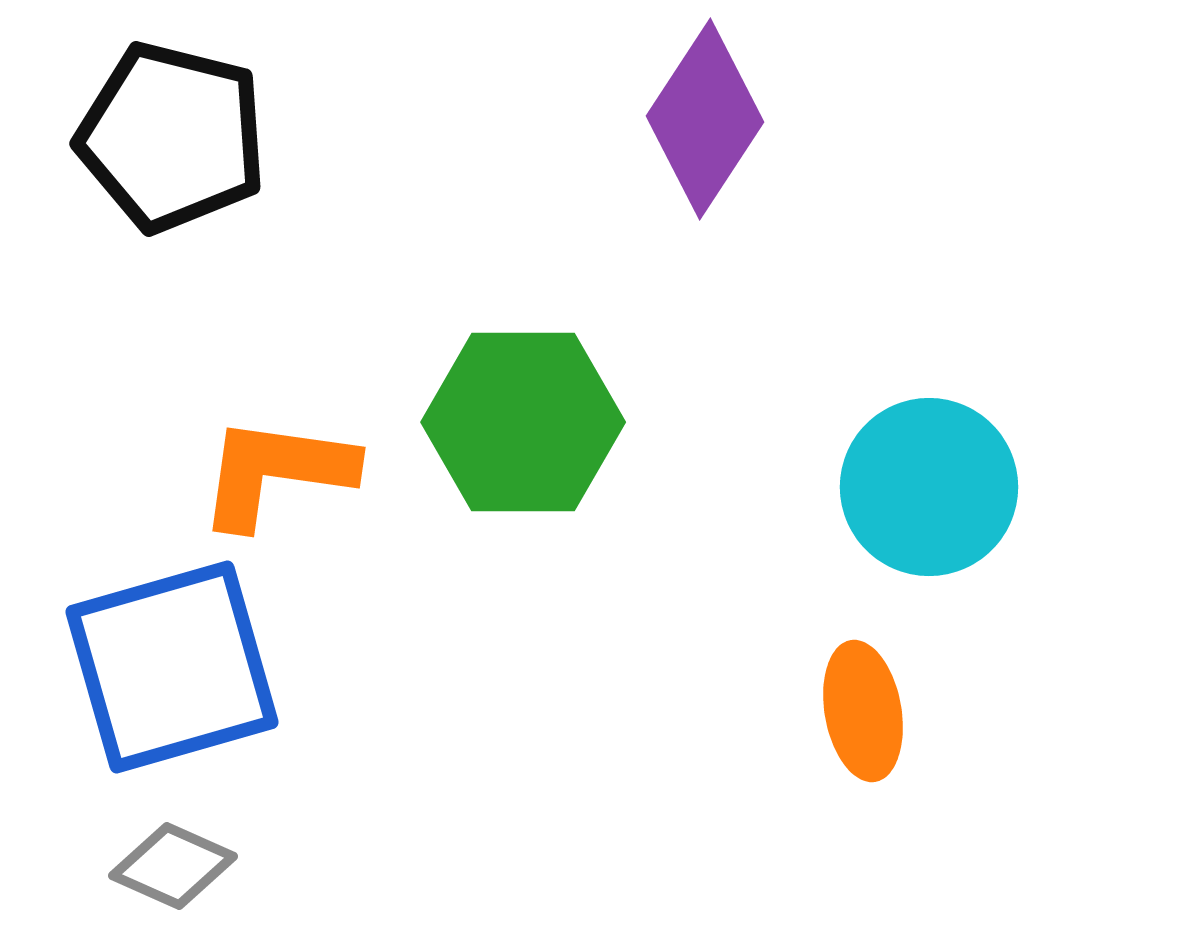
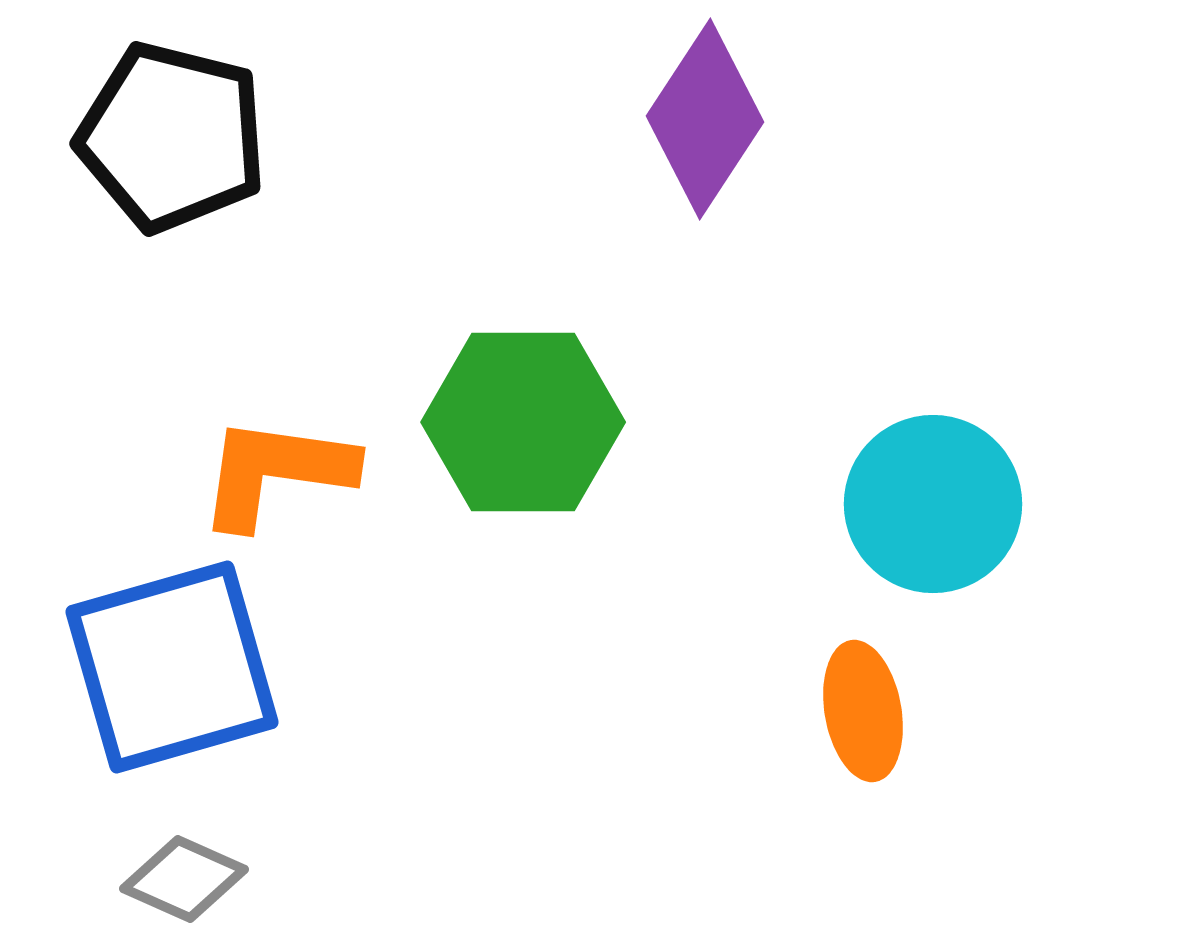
cyan circle: moved 4 px right, 17 px down
gray diamond: moved 11 px right, 13 px down
